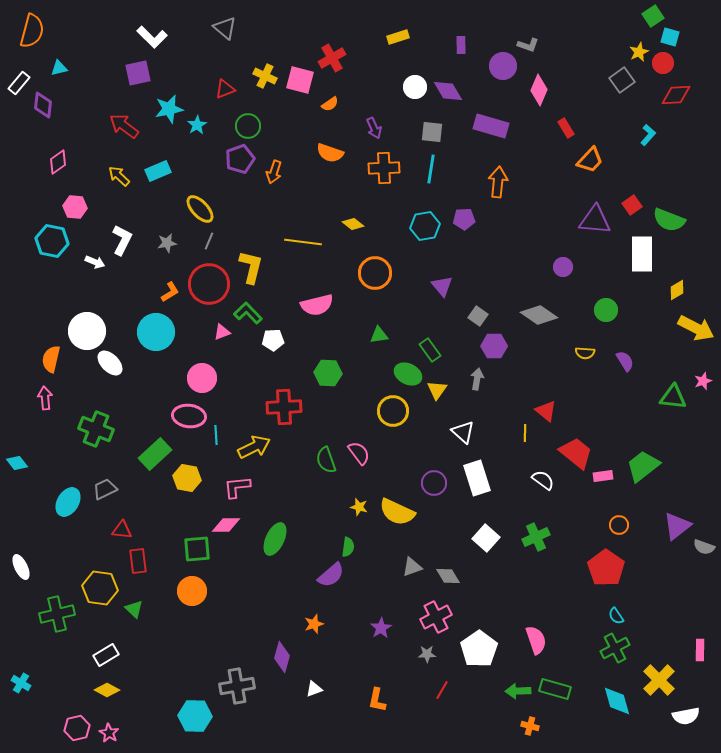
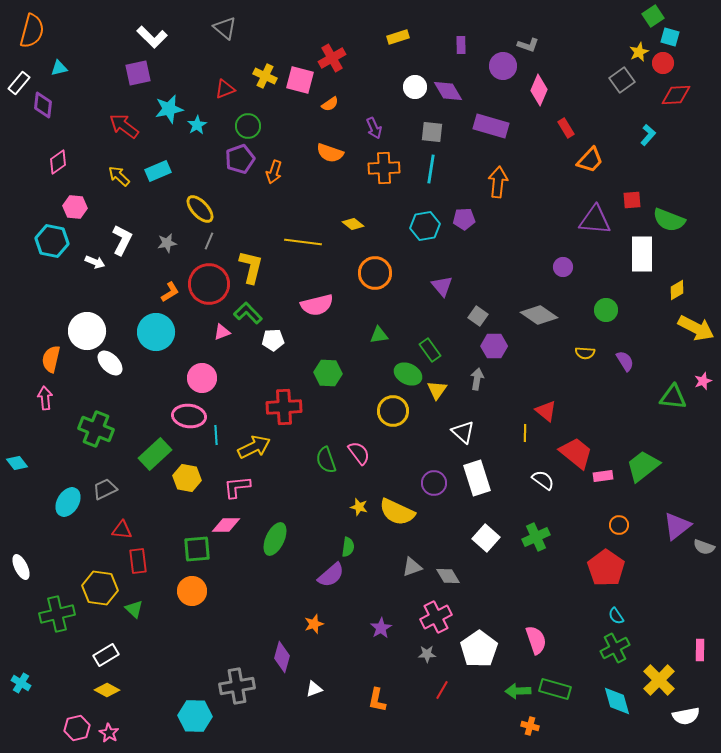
red square at (632, 205): moved 5 px up; rotated 30 degrees clockwise
